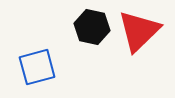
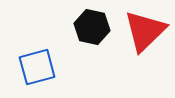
red triangle: moved 6 px right
